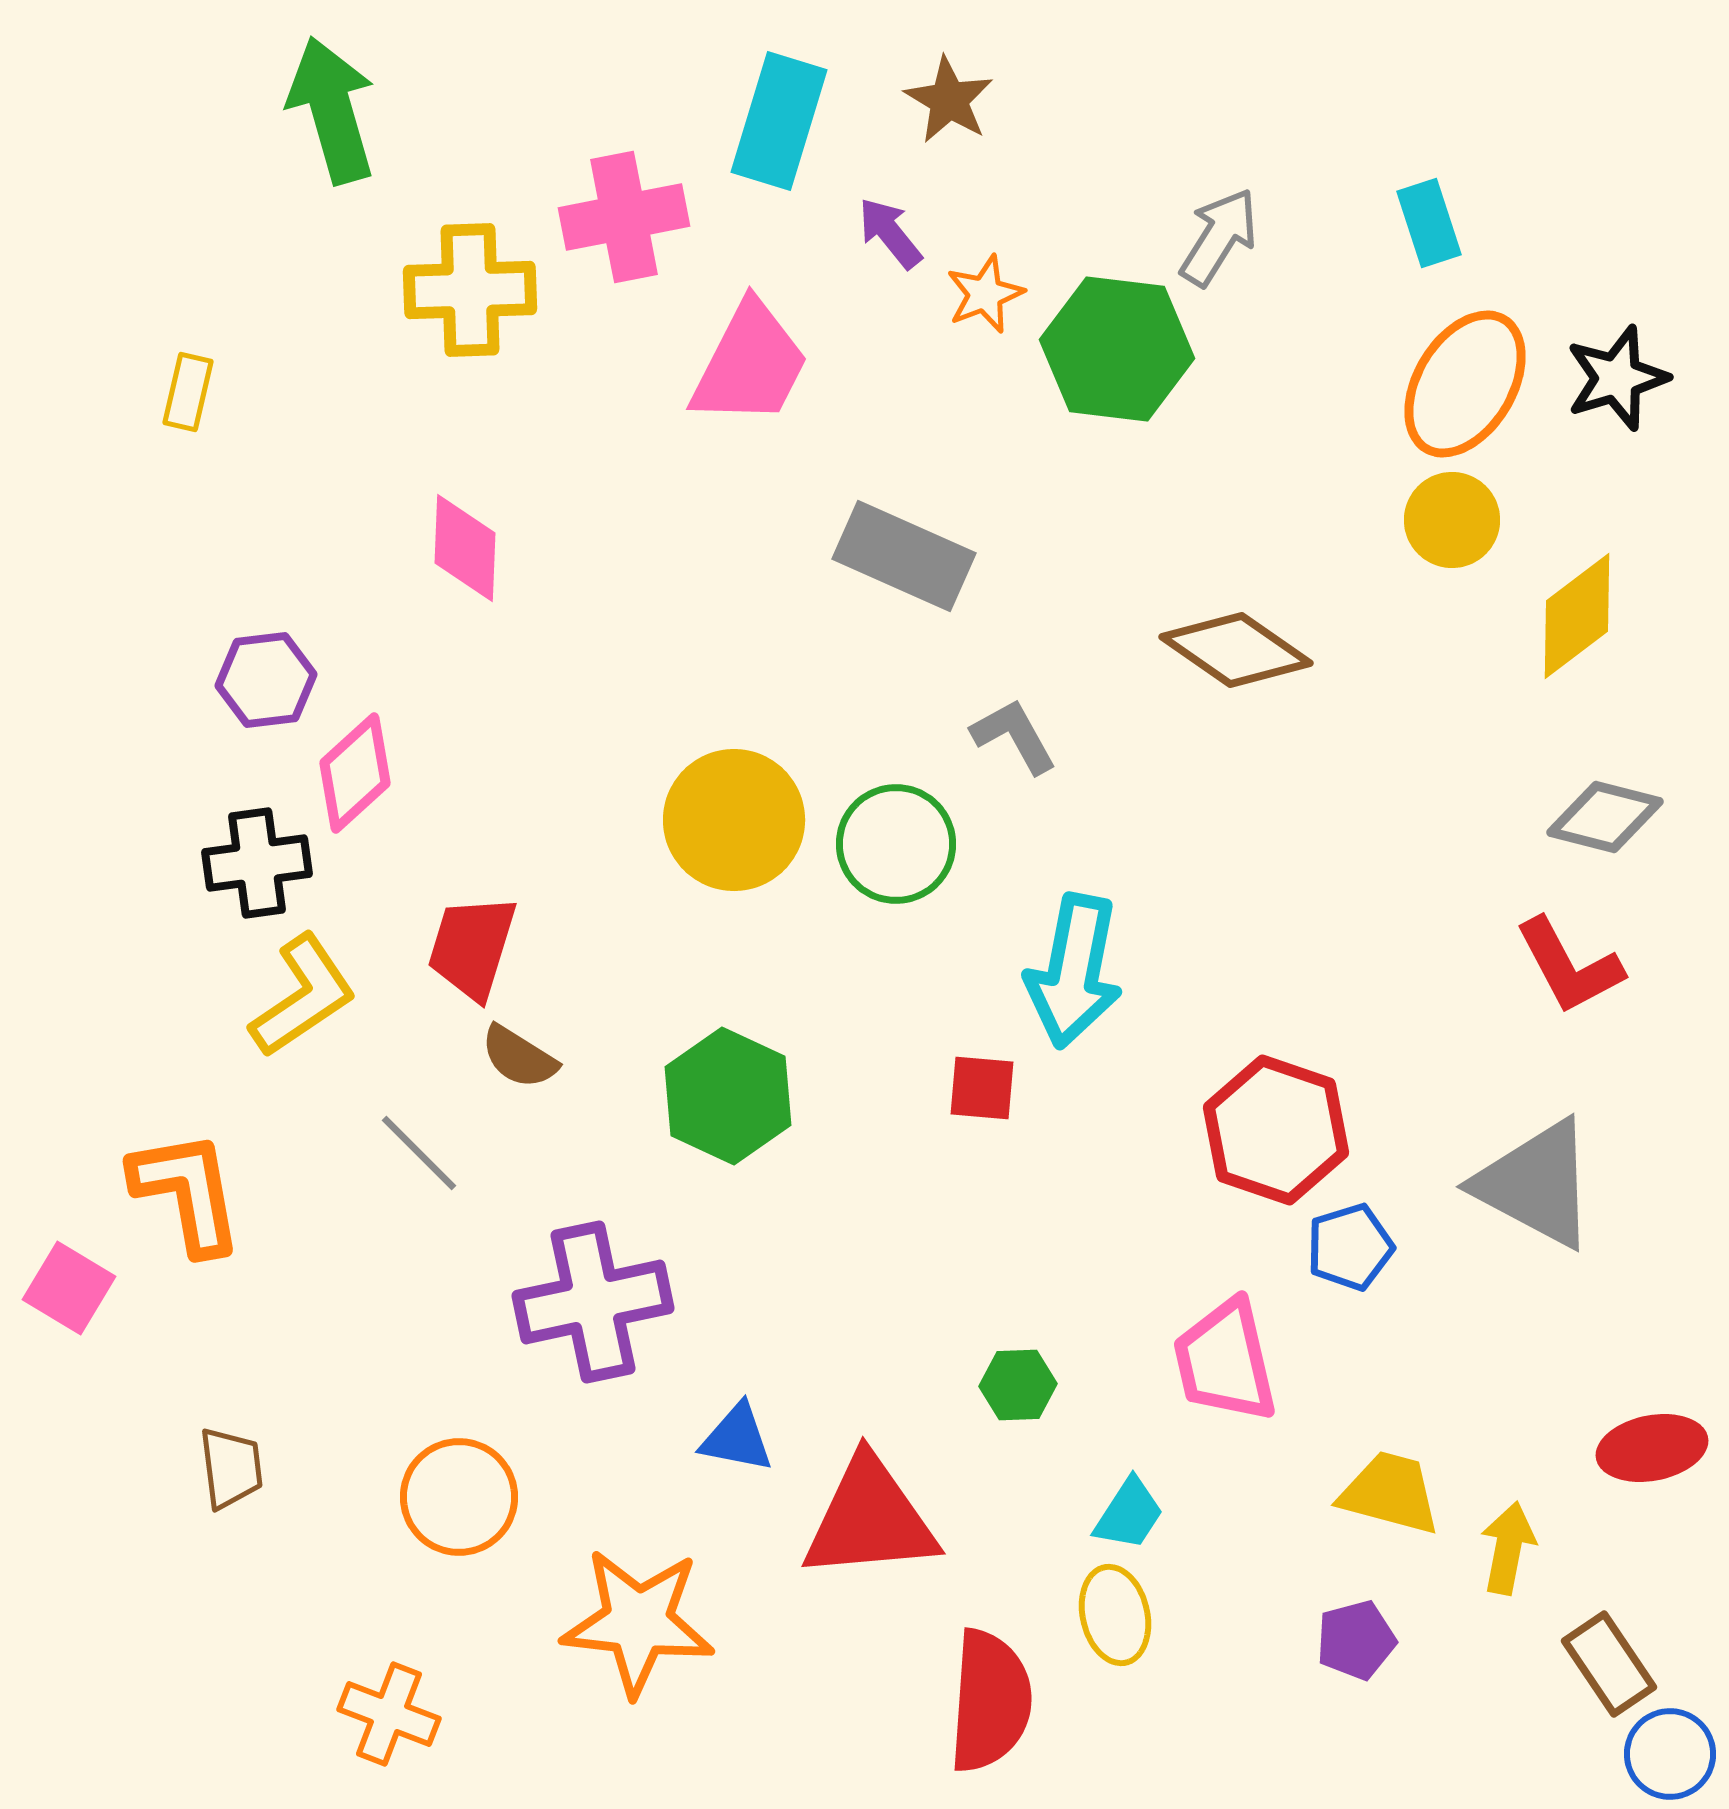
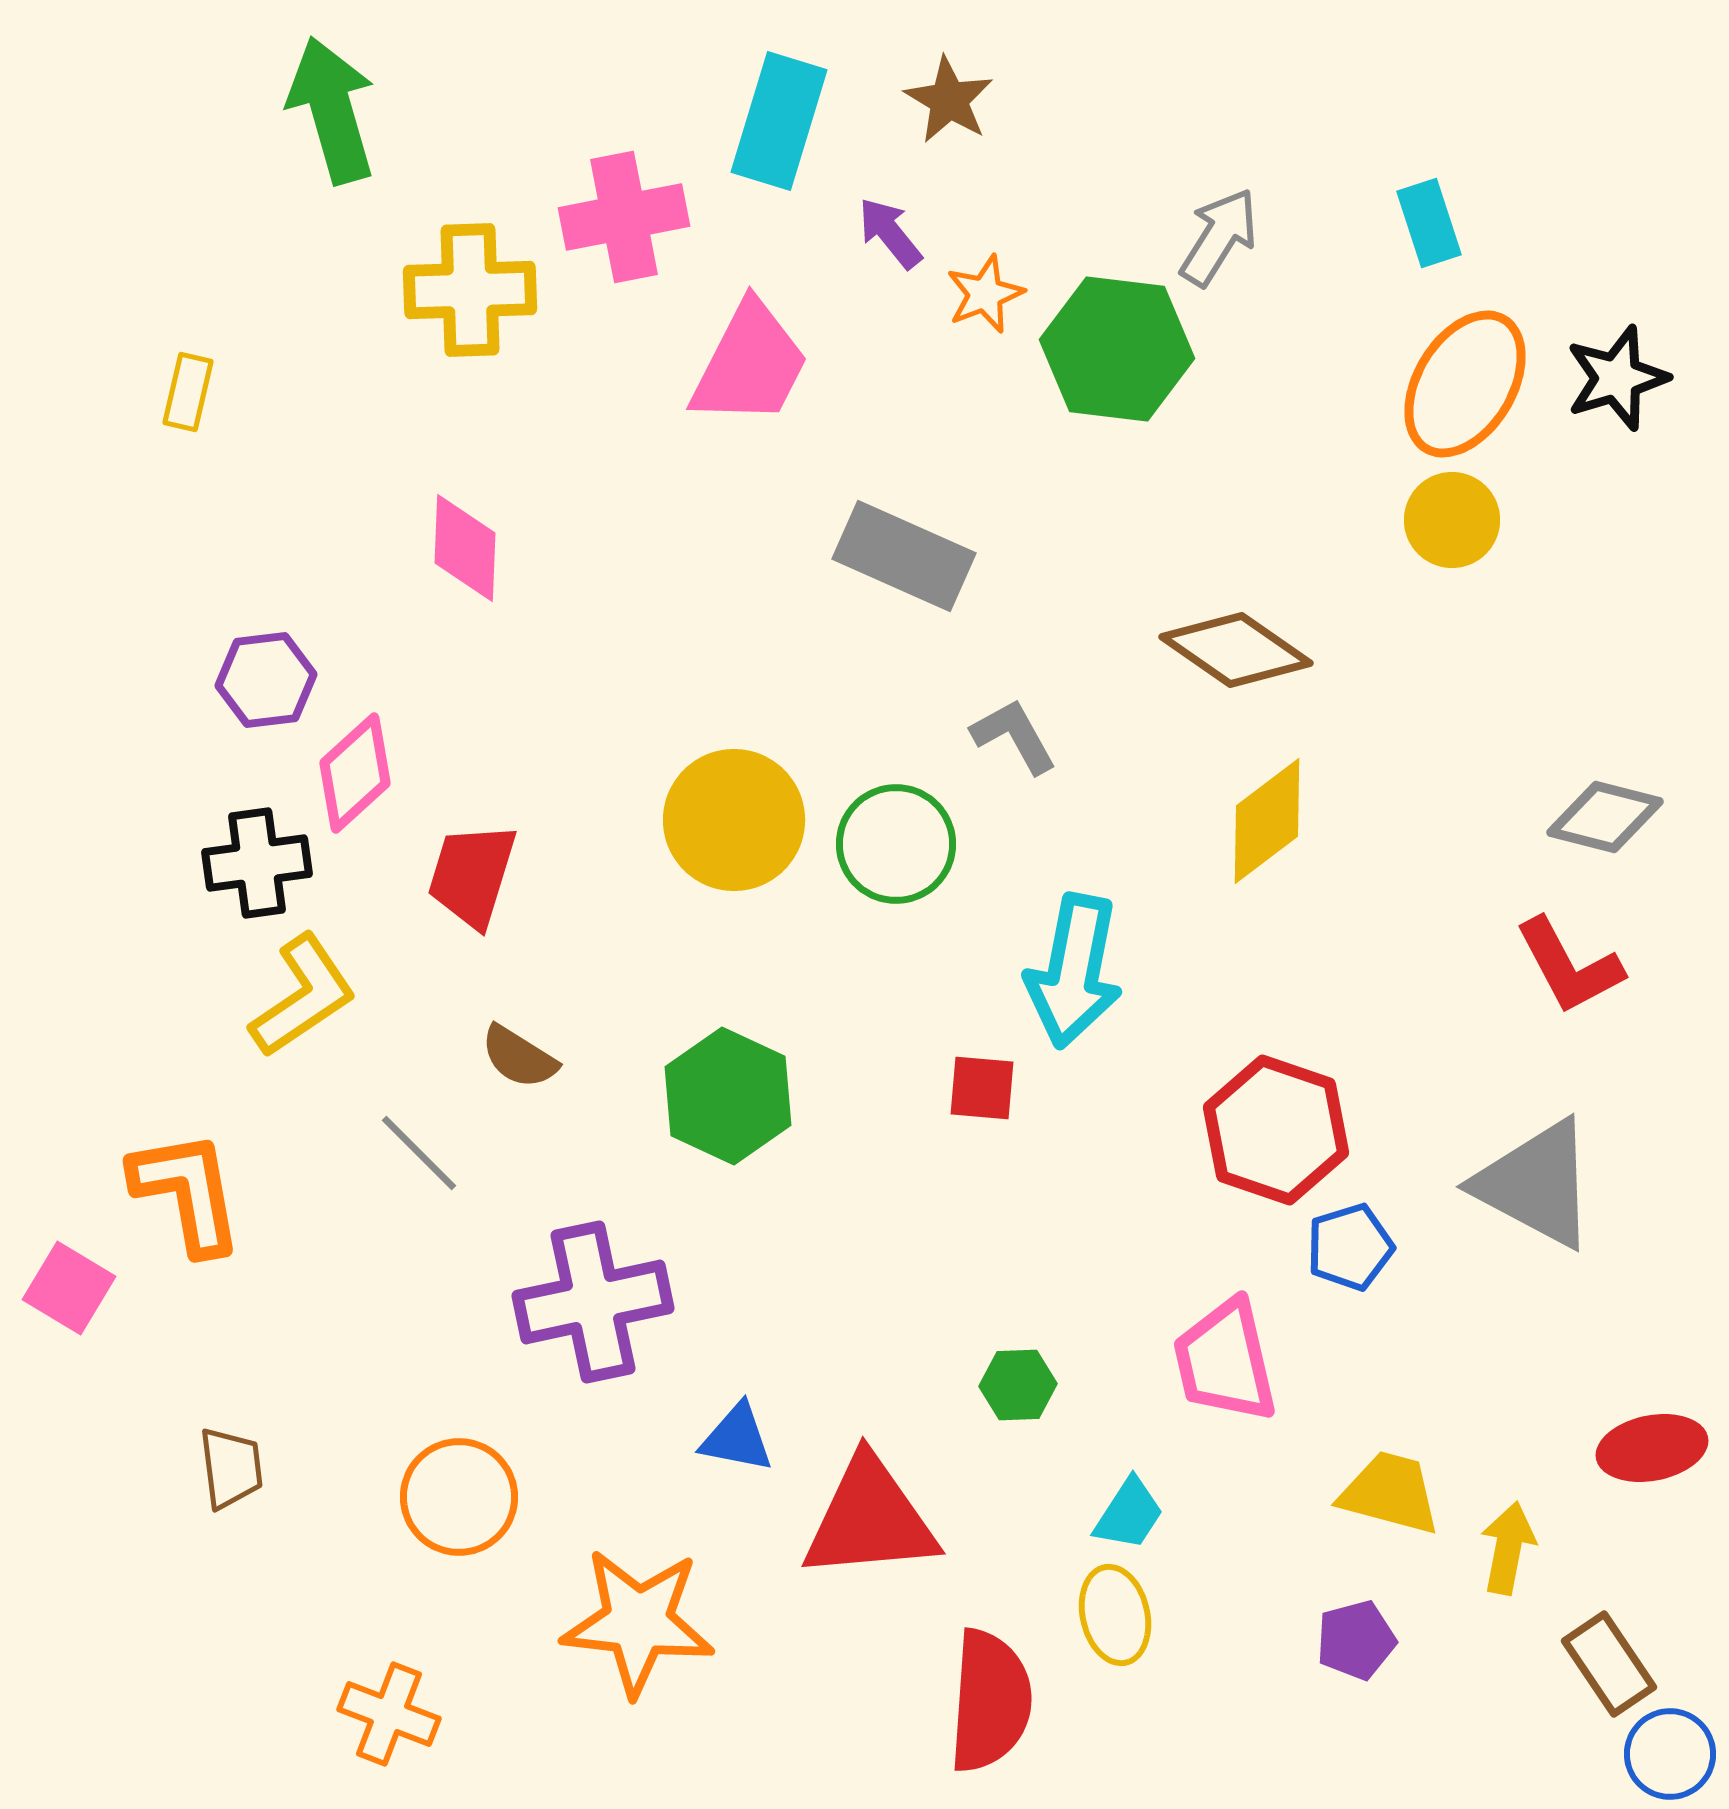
yellow diamond at (1577, 616): moved 310 px left, 205 px down
red trapezoid at (472, 947): moved 72 px up
